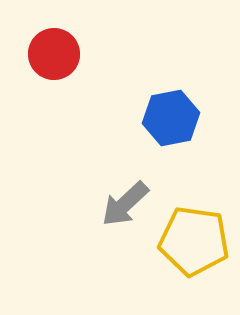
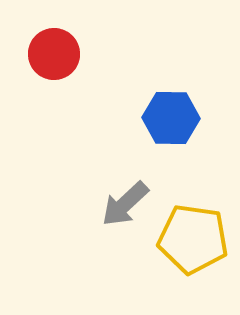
blue hexagon: rotated 12 degrees clockwise
yellow pentagon: moved 1 px left, 2 px up
